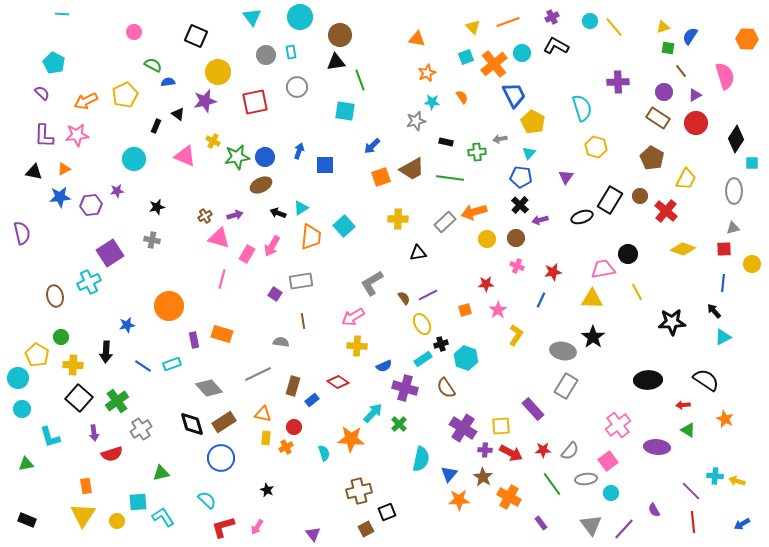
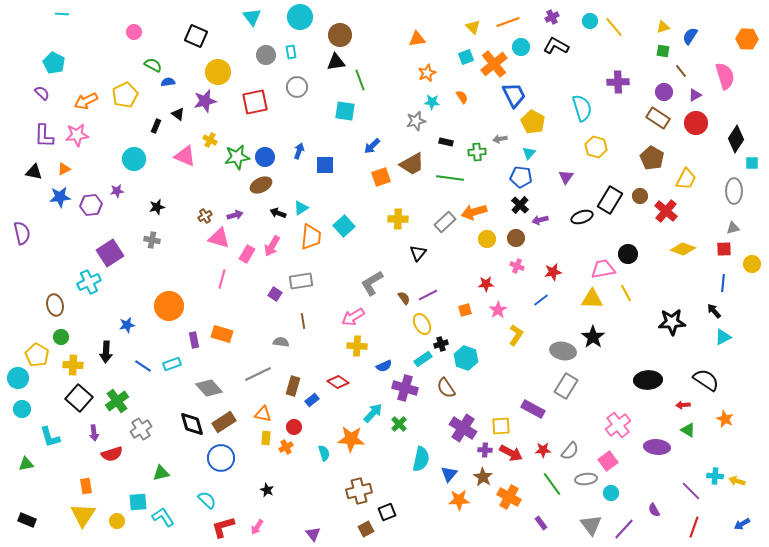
orange triangle at (417, 39): rotated 18 degrees counterclockwise
green square at (668, 48): moved 5 px left, 3 px down
cyan circle at (522, 53): moved 1 px left, 6 px up
yellow cross at (213, 141): moved 3 px left, 1 px up
brown trapezoid at (412, 169): moved 5 px up
black triangle at (418, 253): rotated 42 degrees counterclockwise
yellow line at (637, 292): moved 11 px left, 1 px down
brown ellipse at (55, 296): moved 9 px down
blue line at (541, 300): rotated 28 degrees clockwise
purple rectangle at (533, 409): rotated 20 degrees counterclockwise
red line at (693, 522): moved 1 px right, 5 px down; rotated 25 degrees clockwise
